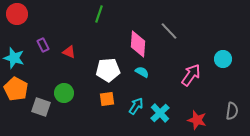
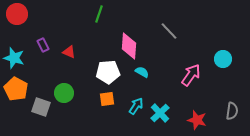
pink diamond: moved 9 px left, 2 px down
white pentagon: moved 2 px down
